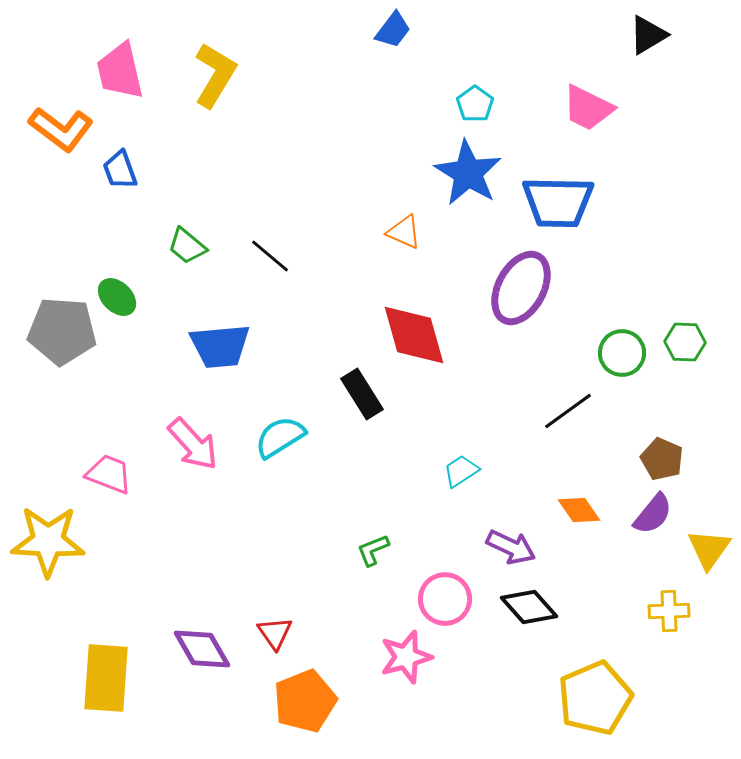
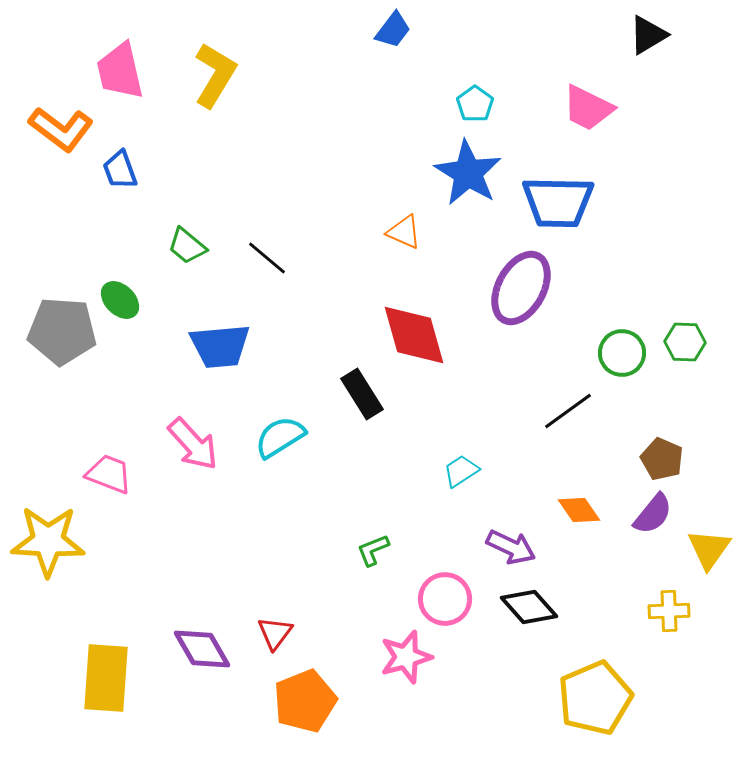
black line at (270, 256): moved 3 px left, 2 px down
green ellipse at (117, 297): moved 3 px right, 3 px down
red triangle at (275, 633): rotated 12 degrees clockwise
